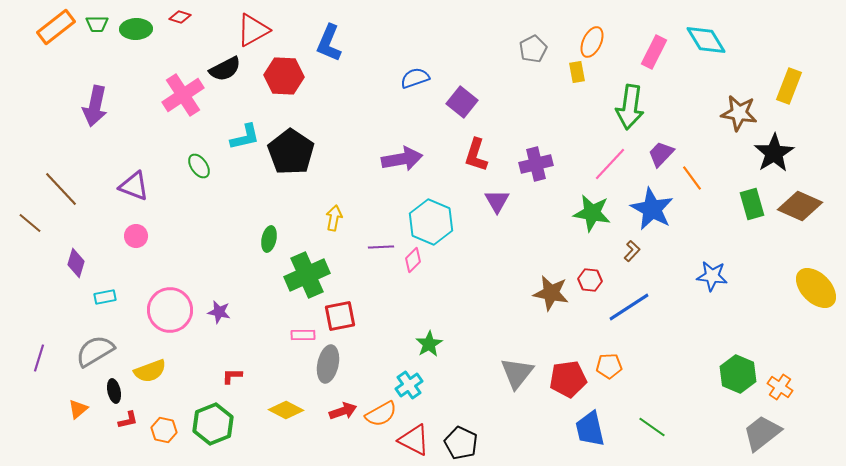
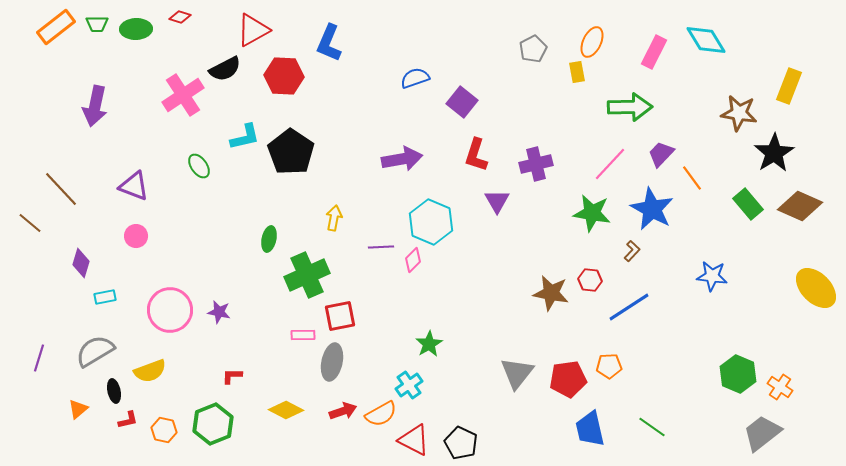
green arrow at (630, 107): rotated 99 degrees counterclockwise
green rectangle at (752, 204): moved 4 px left; rotated 24 degrees counterclockwise
purple diamond at (76, 263): moved 5 px right
gray ellipse at (328, 364): moved 4 px right, 2 px up
